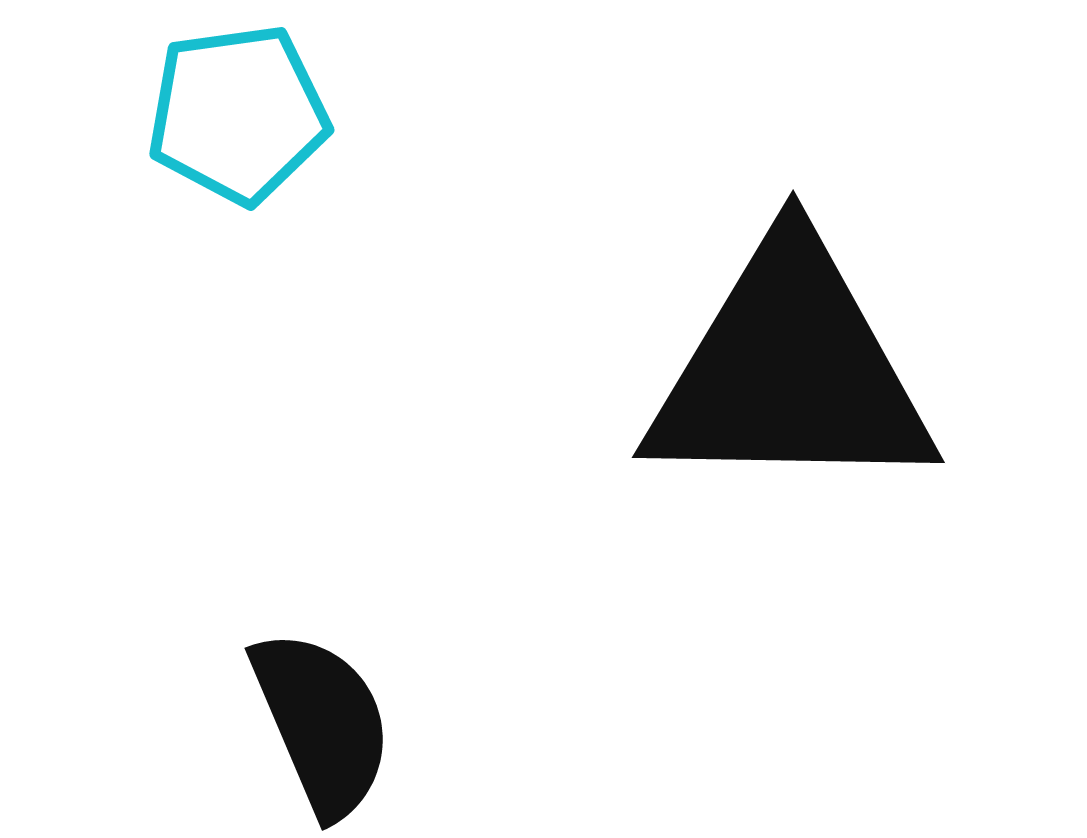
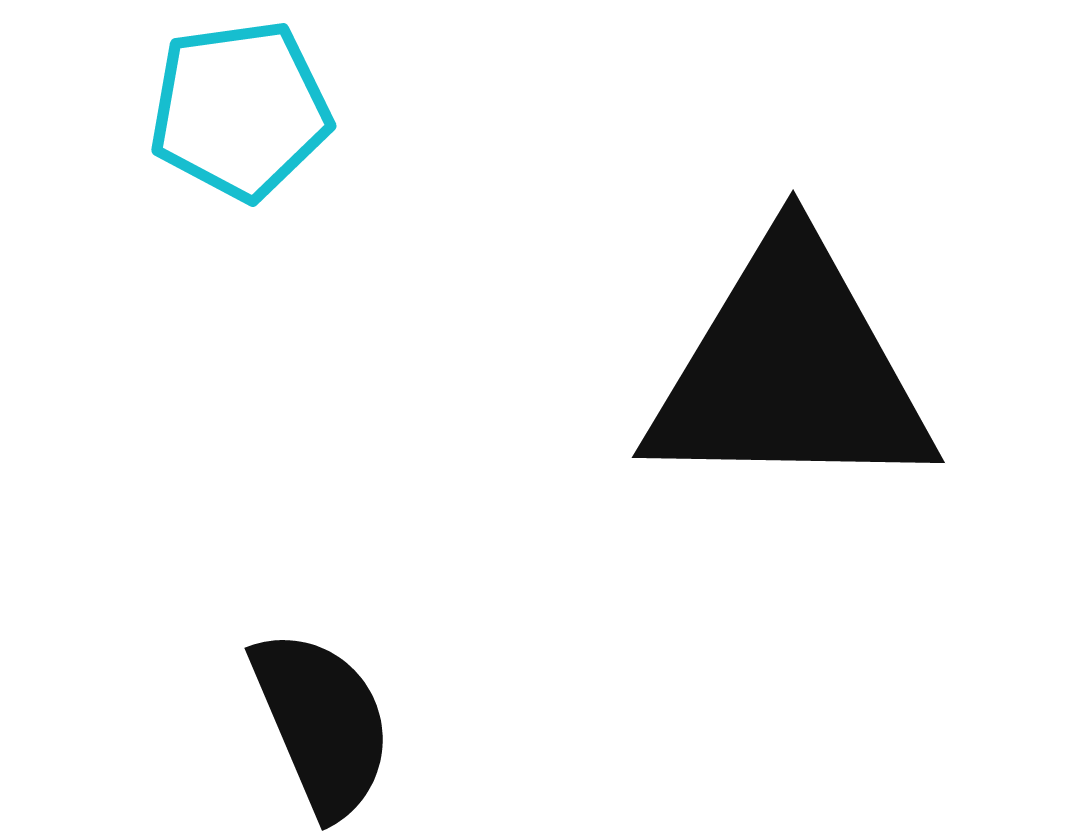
cyan pentagon: moved 2 px right, 4 px up
